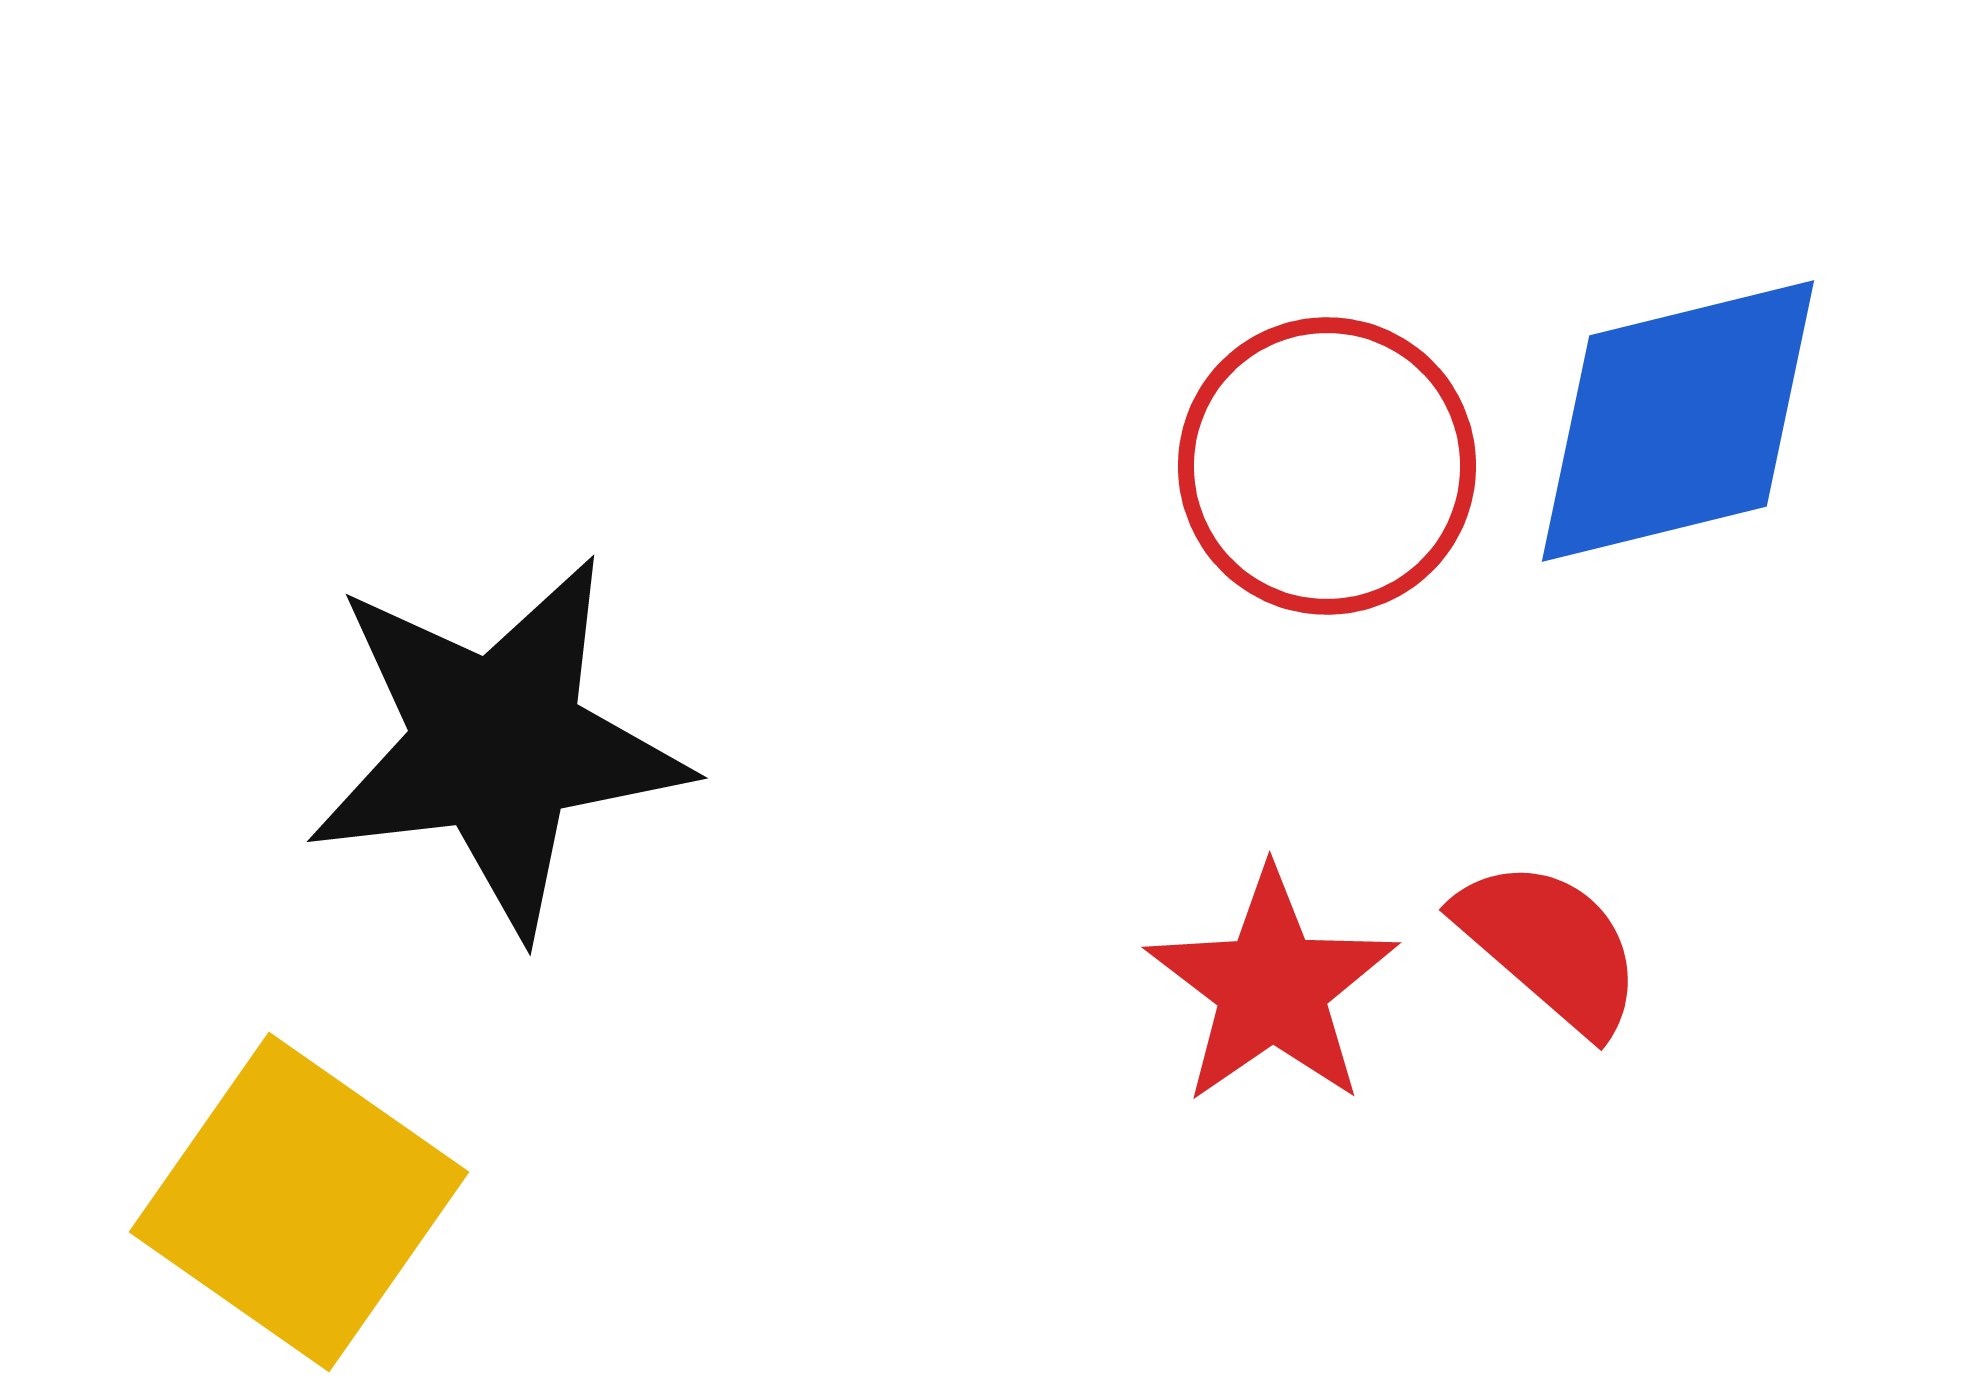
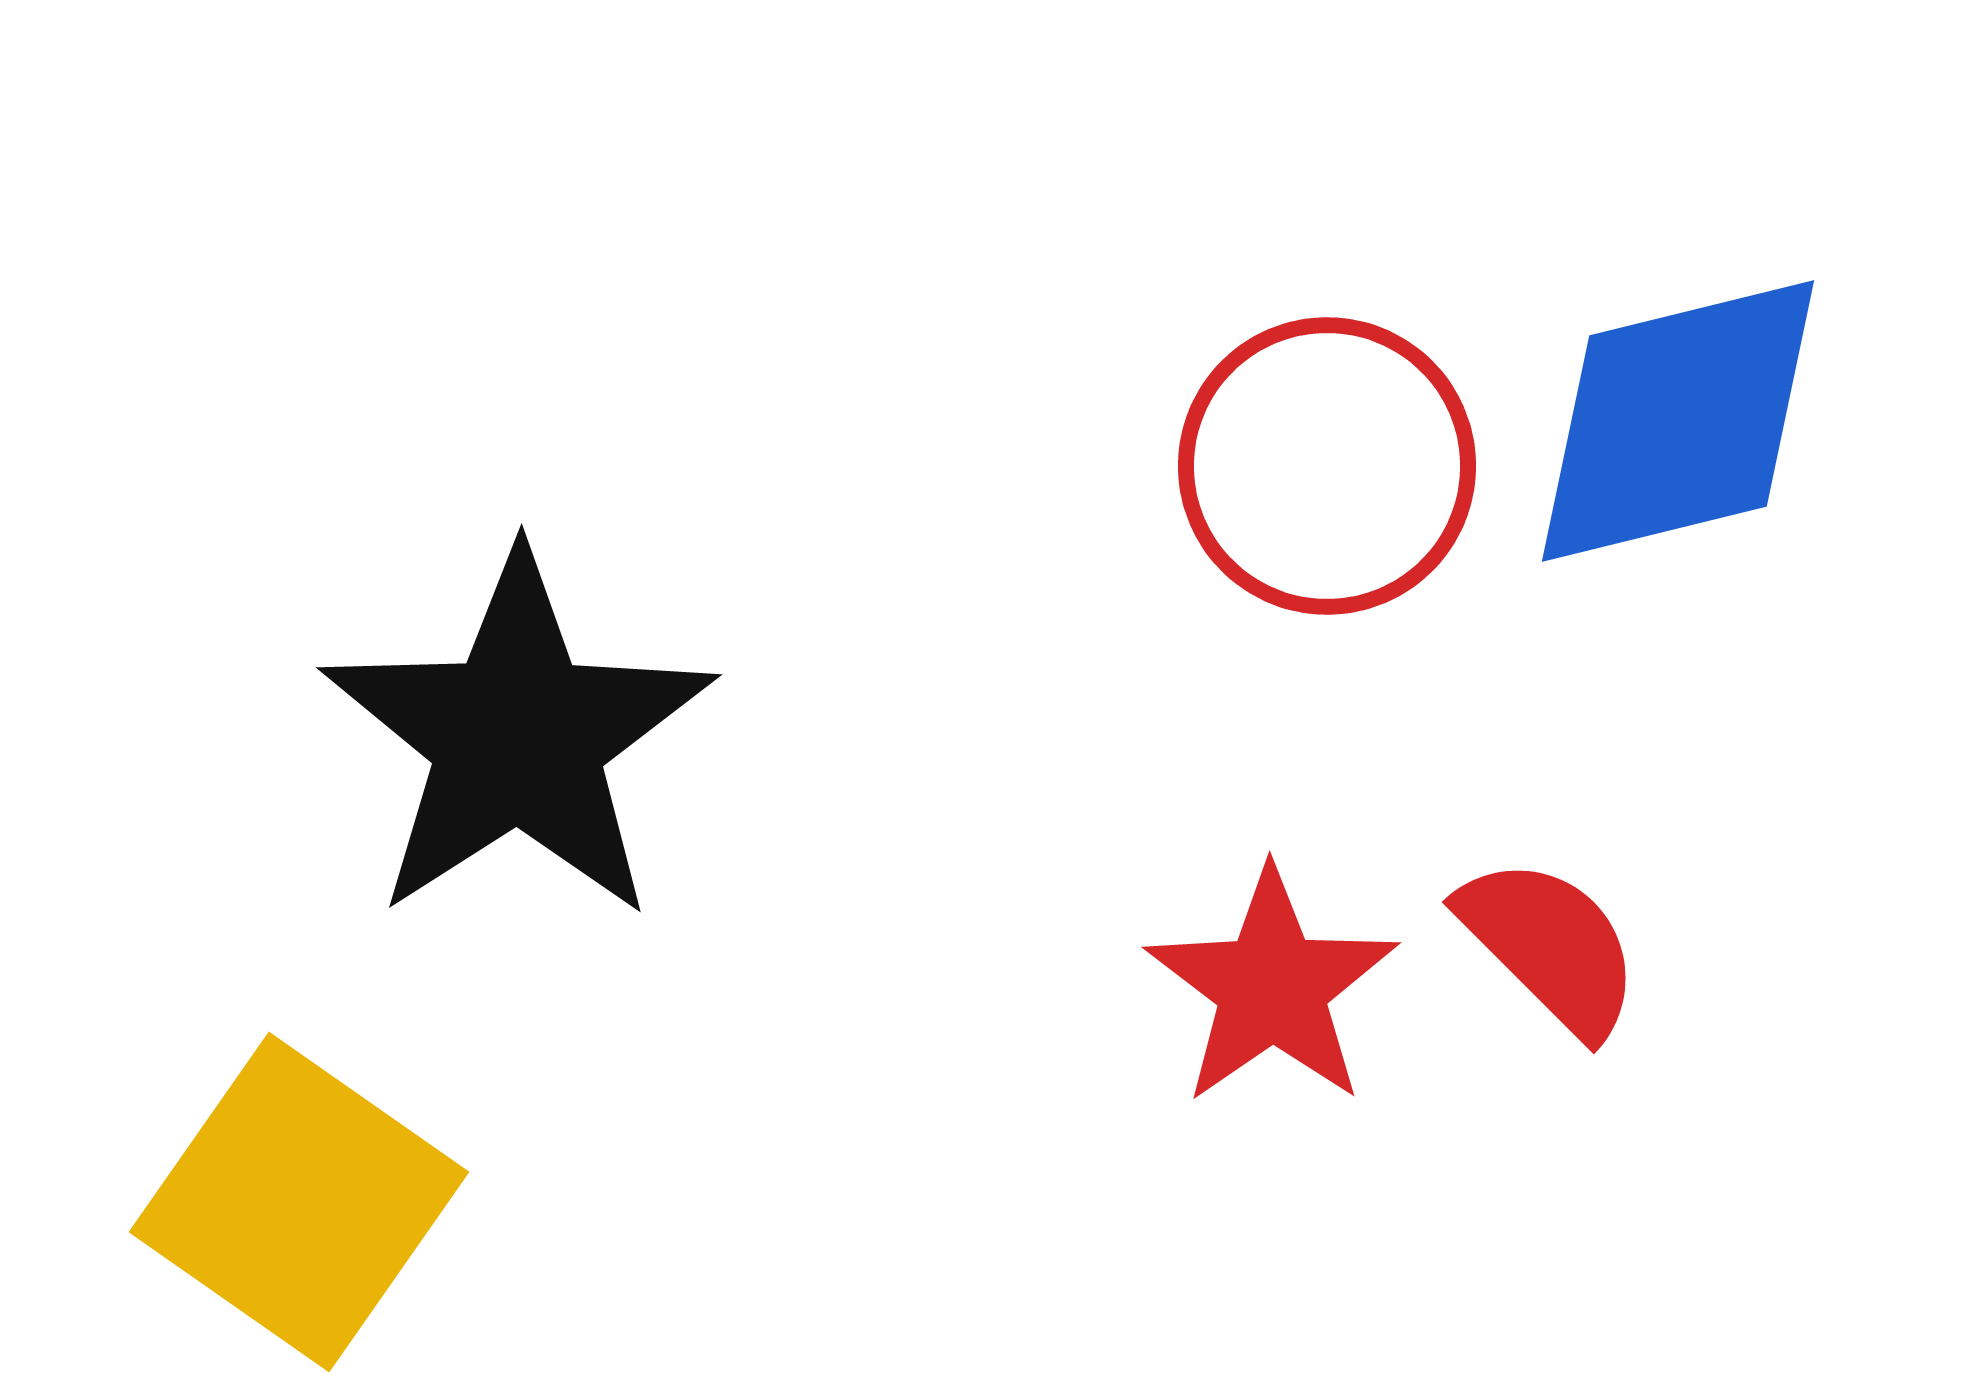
black star: moved 21 px right, 8 px up; rotated 26 degrees counterclockwise
red semicircle: rotated 4 degrees clockwise
